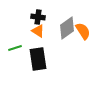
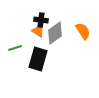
black cross: moved 3 px right, 3 px down
gray diamond: moved 12 px left, 5 px down
black rectangle: rotated 25 degrees clockwise
